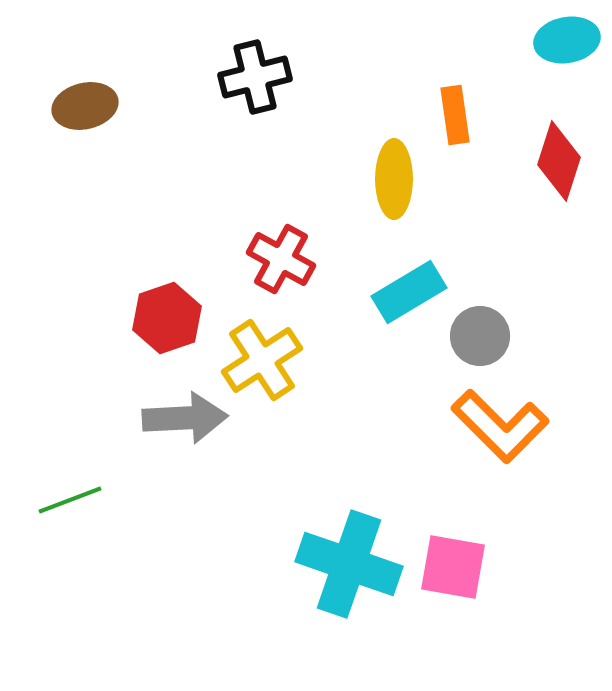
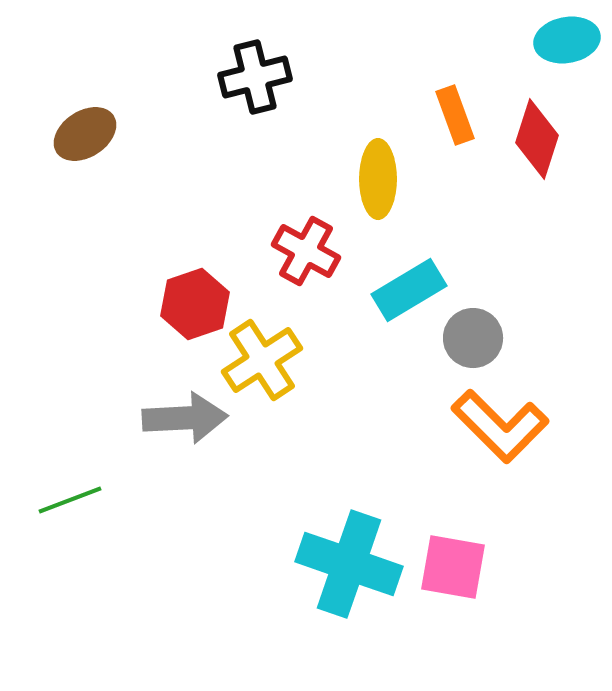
brown ellipse: moved 28 px down; rotated 20 degrees counterclockwise
orange rectangle: rotated 12 degrees counterclockwise
red diamond: moved 22 px left, 22 px up
yellow ellipse: moved 16 px left
red cross: moved 25 px right, 8 px up
cyan rectangle: moved 2 px up
red hexagon: moved 28 px right, 14 px up
gray circle: moved 7 px left, 2 px down
